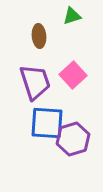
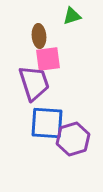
pink square: moved 25 px left, 16 px up; rotated 36 degrees clockwise
purple trapezoid: moved 1 px left, 1 px down
